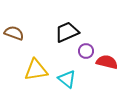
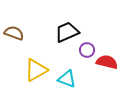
purple circle: moved 1 px right, 1 px up
yellow triangle: rotated 20 degrees counterclockwise
cyan triangle: rotated 18 degrees counterclockwise
